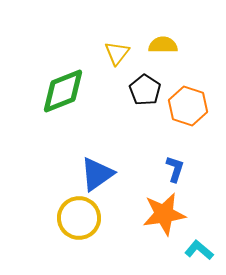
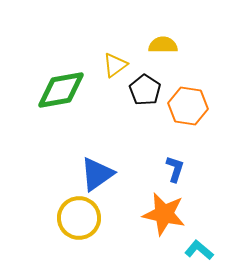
yellow triangle: moved 2 px left, 12 px down; rotated 16 degrees clockwise
green diamond: moved 2 px left, 1 px up; rotated 12 degrees clockwise
orange hexagon: rotated 9 degrees counterclockwise
orange star: rotated 21 degrees clockwise
